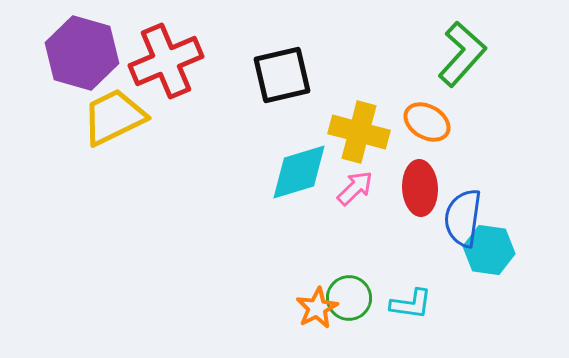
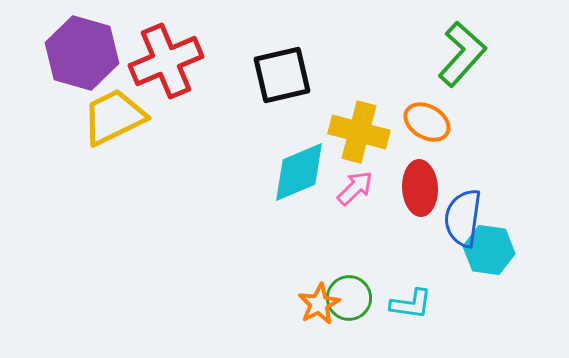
cyan diamond: rotated 6 degrees counterclockwise
orange star: moved 2 px right, 4 px up
